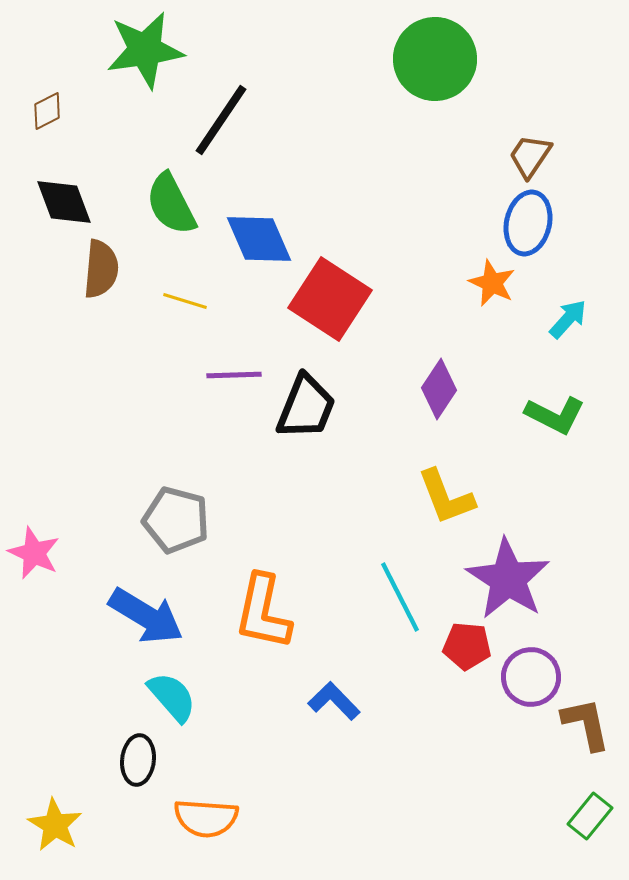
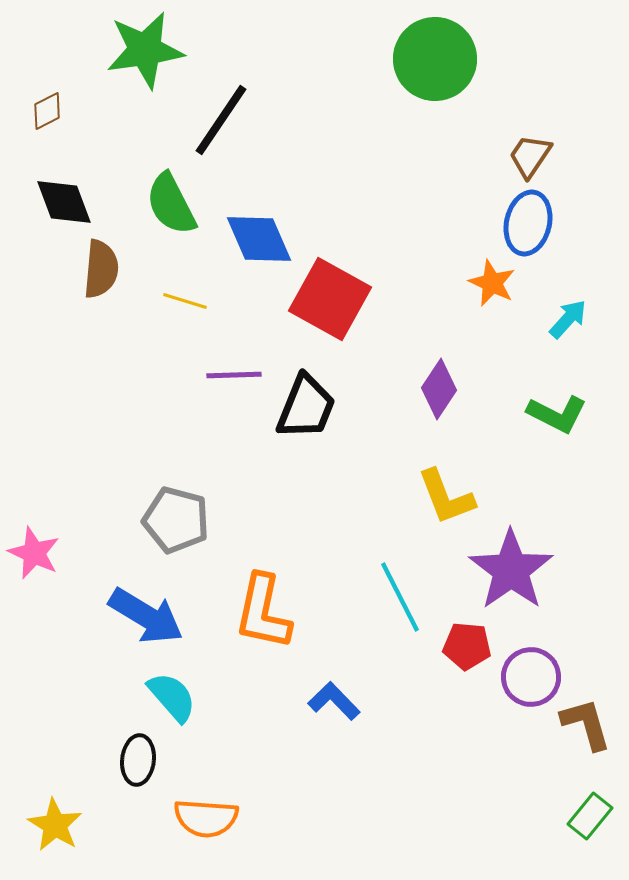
red square: rotated 4 degrees counterclockwise
green L-shape: moved 2 px right, 1 px up
purple star: moved 3 px right, 9 px up; rotated 4 degrees clockwise
brown L-shape: rotated 4 degrees counterclockwise
